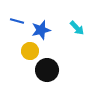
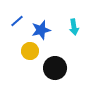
blue line: rotated 56 degrees counterclockwise
cyan arrow: moved 3 px left, 1 px up; rotated 35 degrees clockwise
black circle: moved 8 px right, 2 px up
